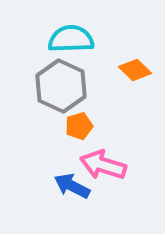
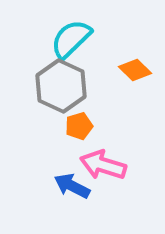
cyan semicircle: rotated 42 degrees counterclockwise
